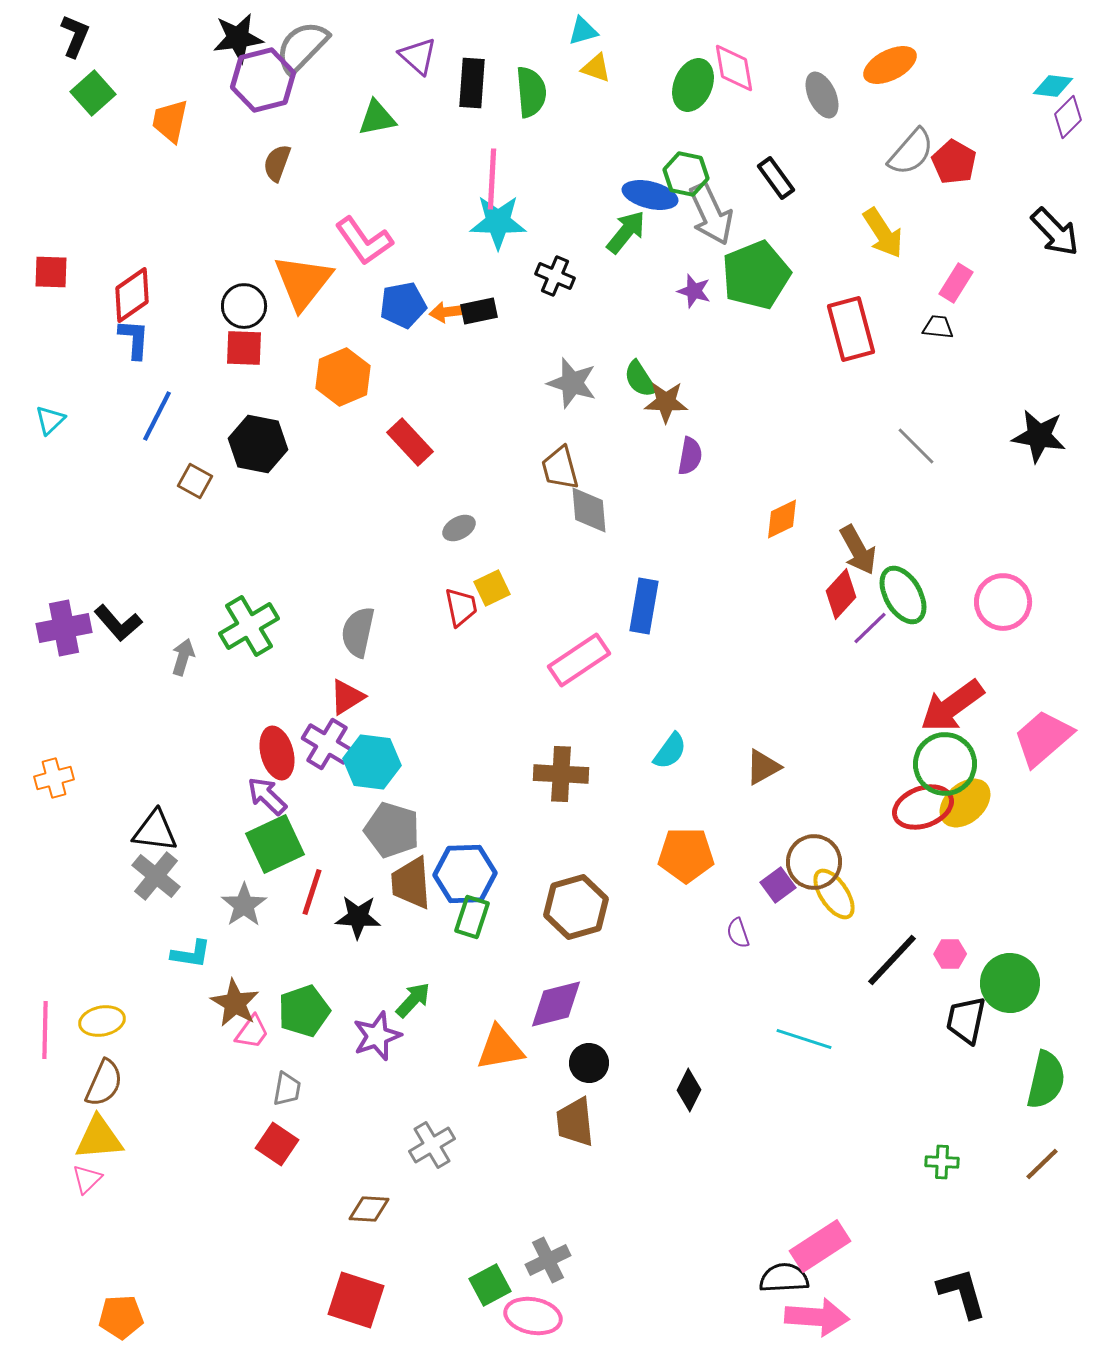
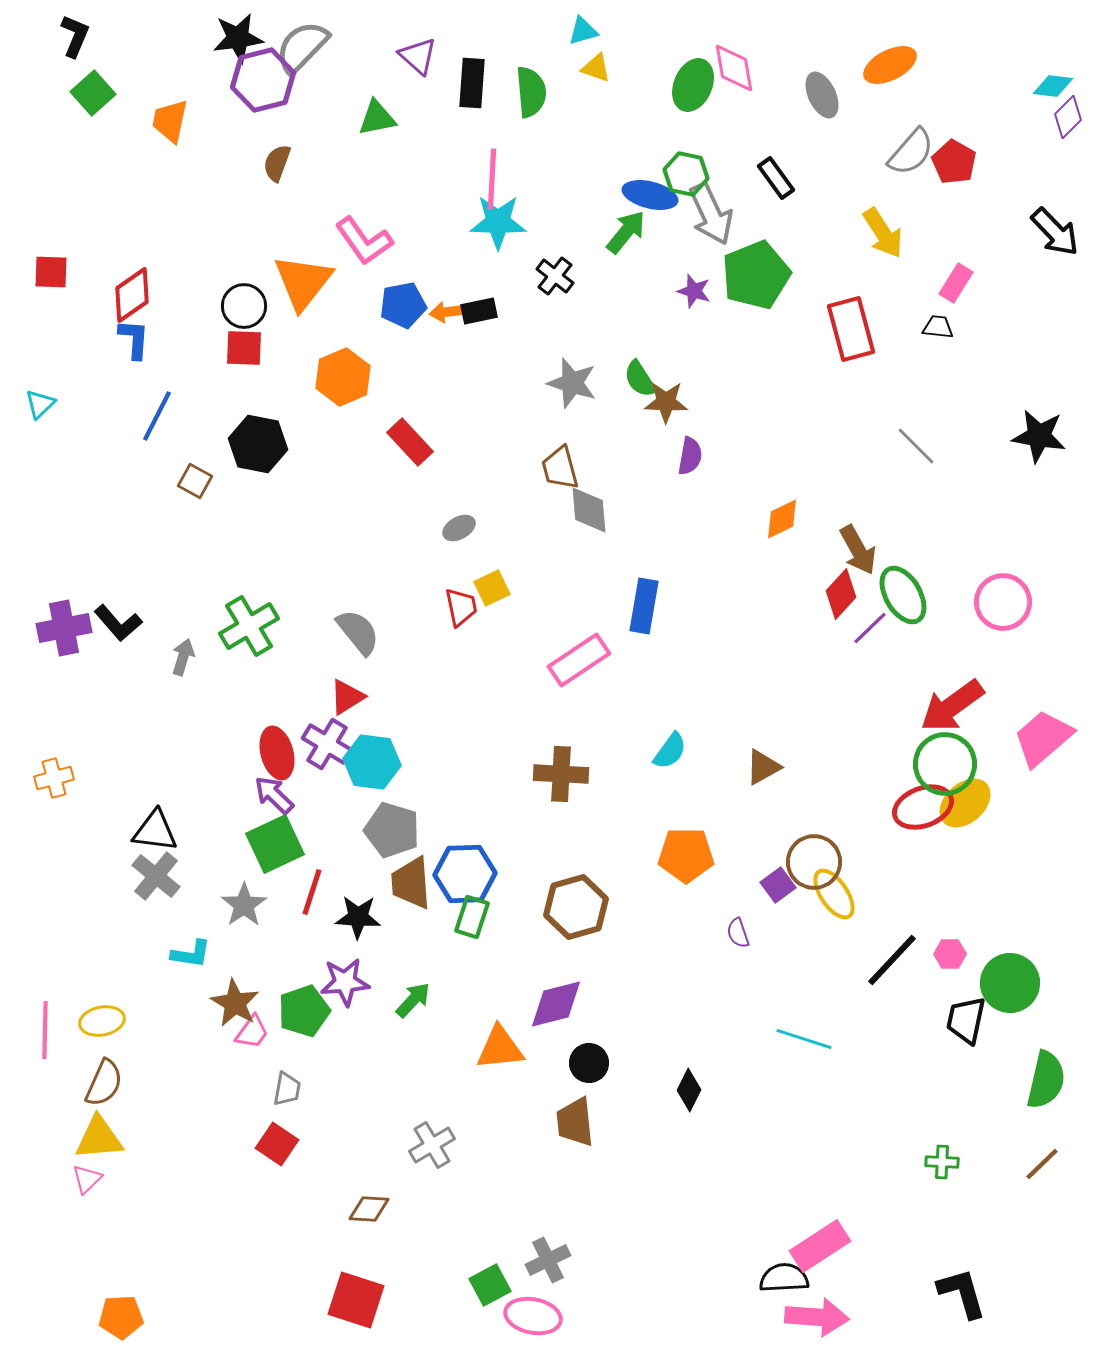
black cross at (555, 276): rotated 15 degrees clockwise
cyan triangle at (50, 420): moved 10 px left, 16 px up
gray semicircle at (358, 632): rotated 129 degrees clockwise
purple arrow at (267, 796): moved 7 px right, 1 px up
purple star at (377, 1036): moved 32 px left, 54 px up; rotated 15 degrees clockwise
orange triangle at (500, 1048): rotated 4 degrees clockwise
